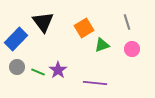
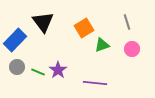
blue rectangle: moved 1 px left, 1 px down
